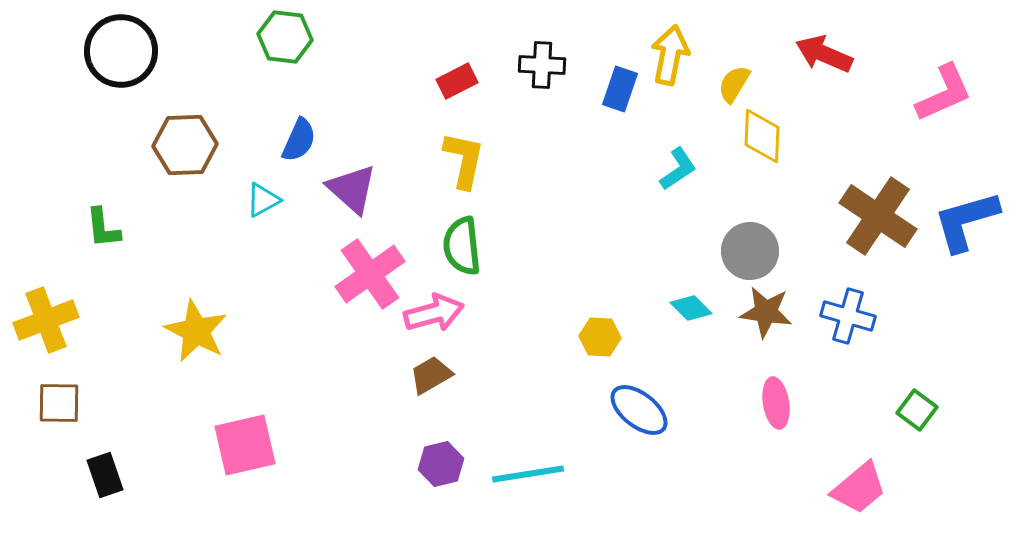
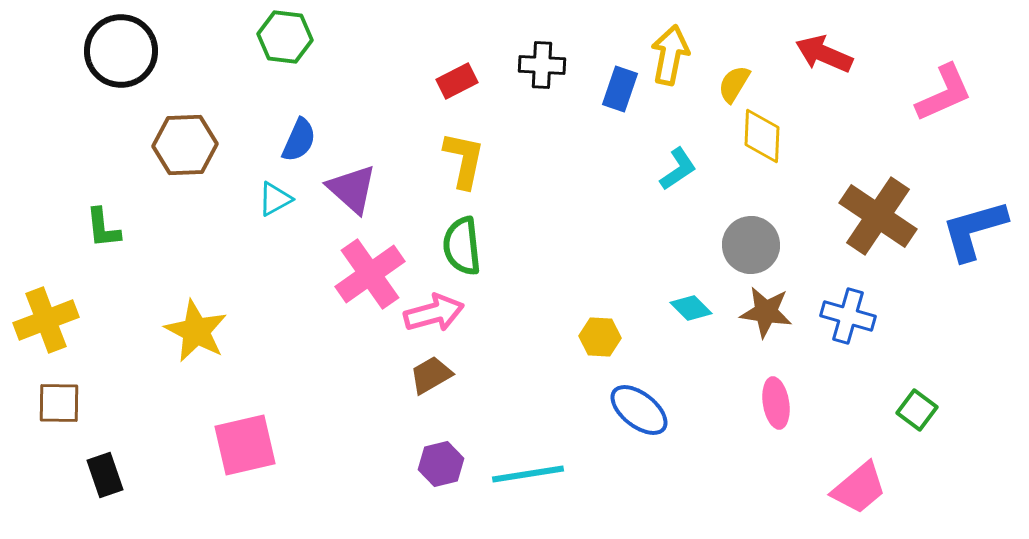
cyan triangle: moved 12 px right, 1 px up
blue L-shape: moved 8 px right, 9 px down
gray circle: moved 1 px right, 6 px up
